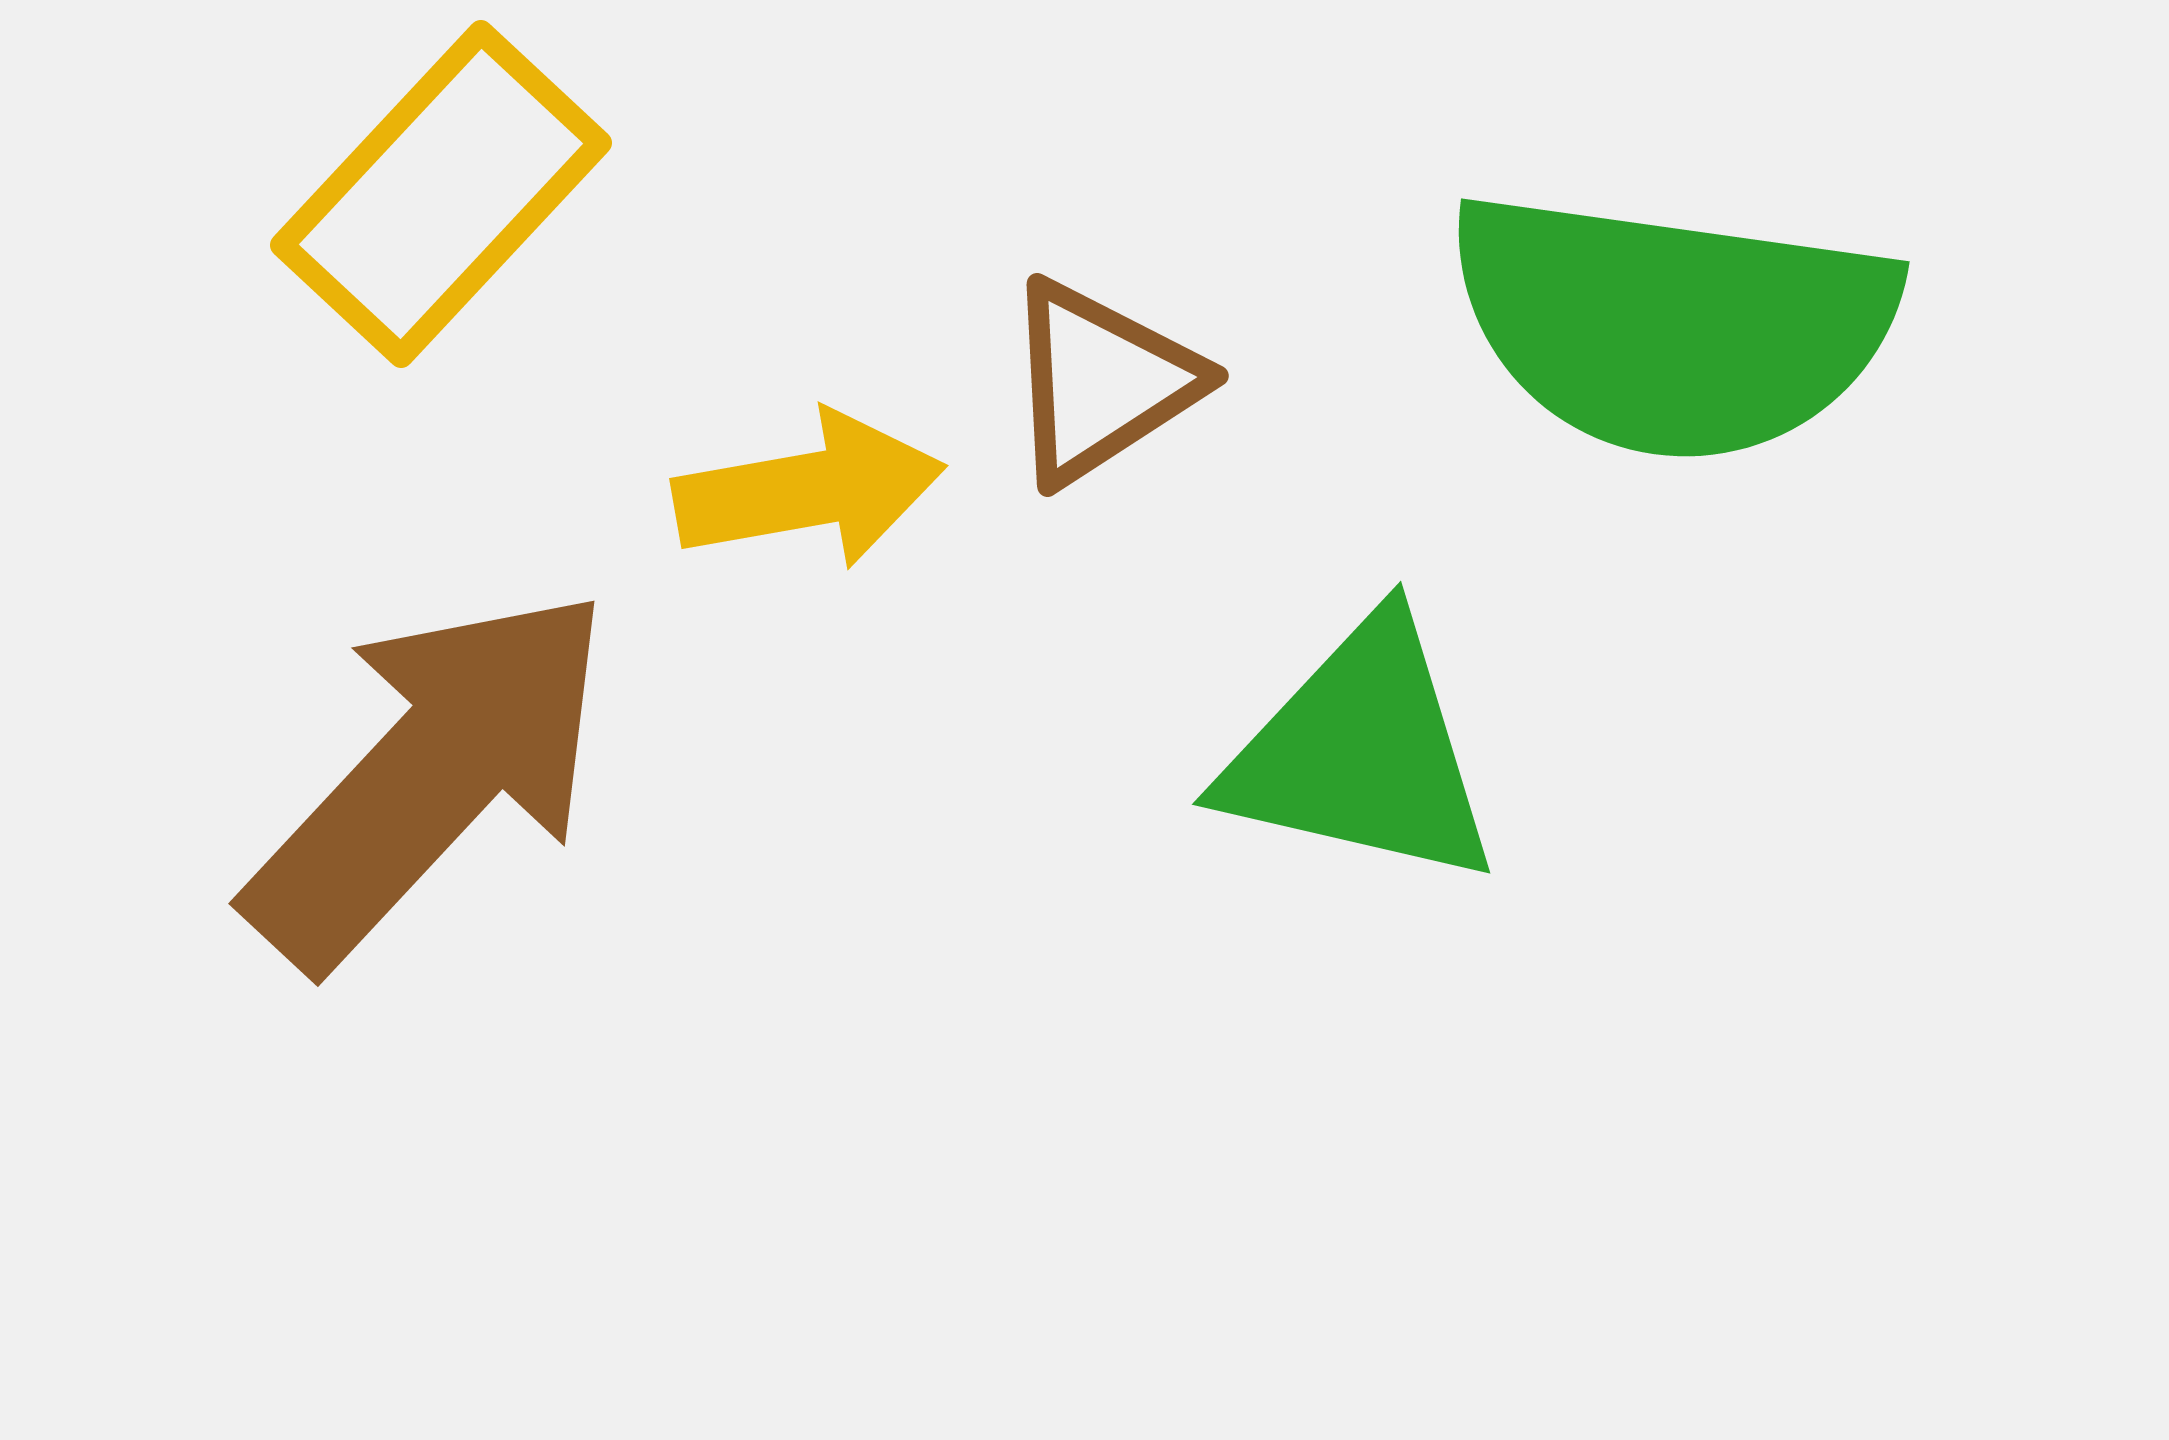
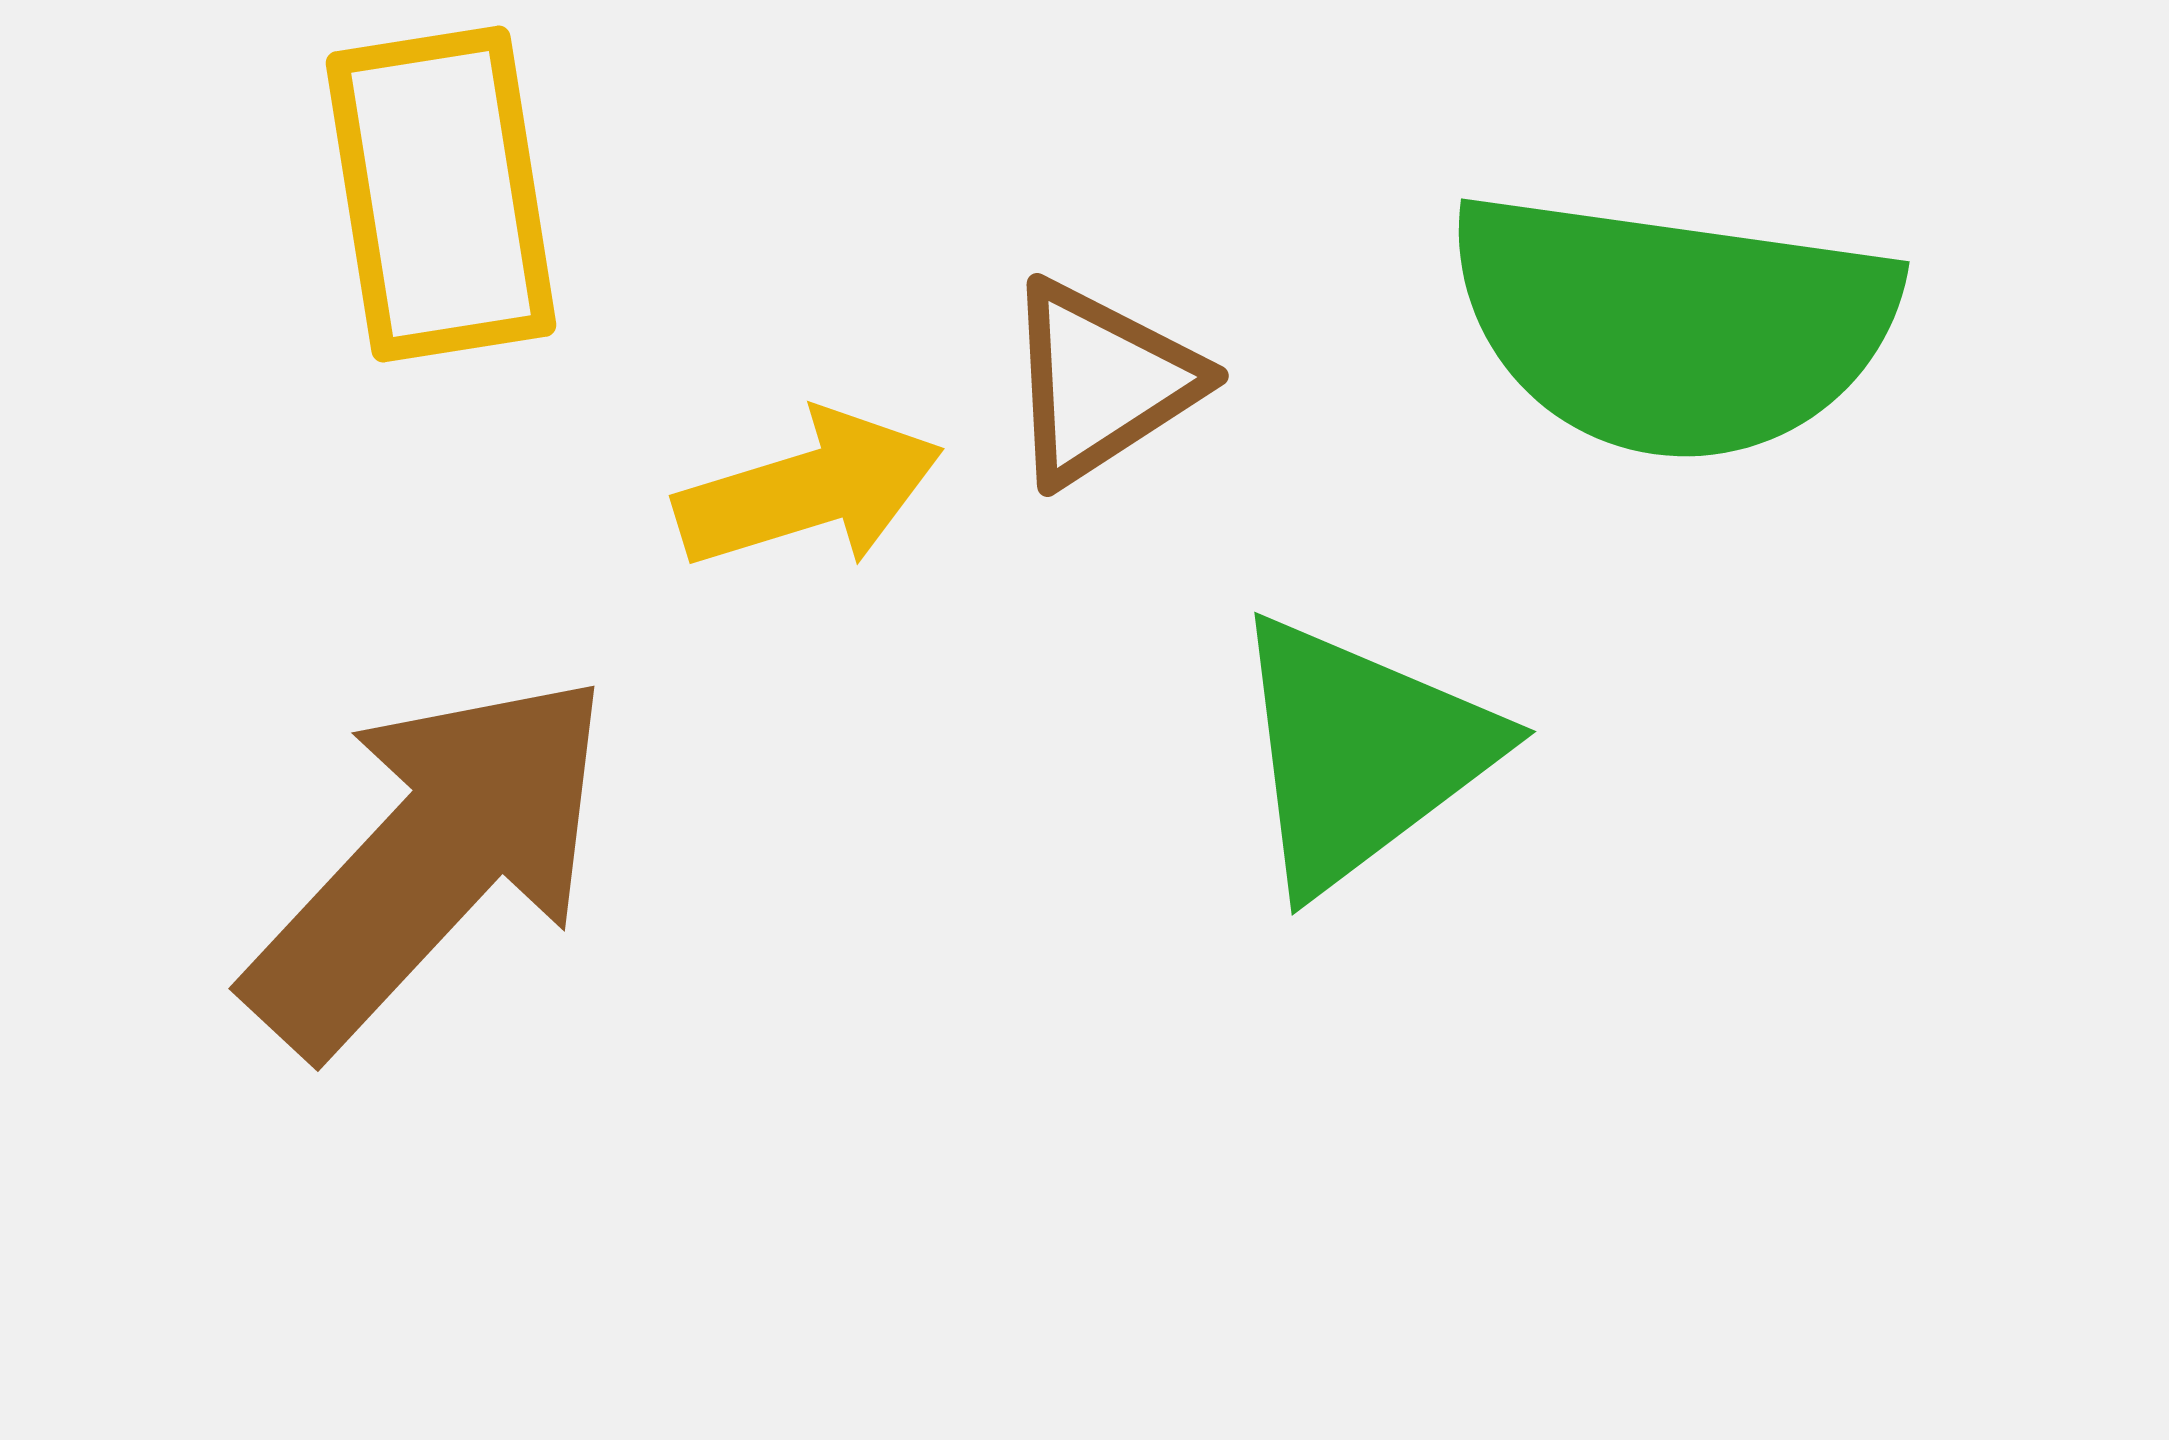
yellow rectangle: rotated 52 degrees counterclockwise
yellow arrow: rotated 7 degrees counterclockwise
green triangle: rotated 50 degrees counterclockwise
brown arrow: moved 85 px down
